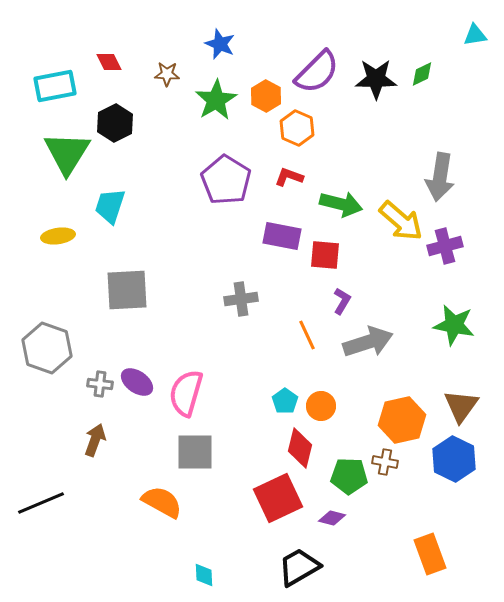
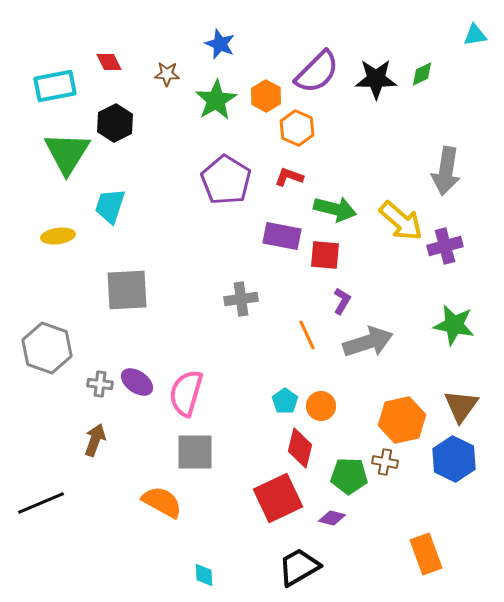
gray arrow at (440, 177): moved 6 px right, 6 px up
green arrow at (341, 204): moved 6 px left, 5 px down
orange rectangle at (430, 554): moved 4 px left
